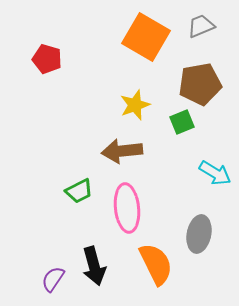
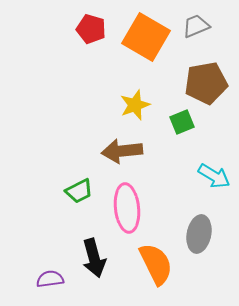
gray trapezoid: moved 5 px left
red pentagon: moved 44 px right, 30 px up
brown pentagon: moved 6 px right, 1 px up
cyan arrow: moved 1 px left, 3 px down
black arrow: moved 8 px up
purple semicircle: moved 3 px left; rotated 48 degrees clockwise
